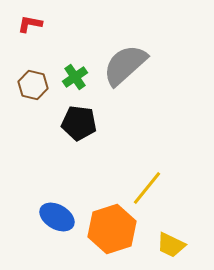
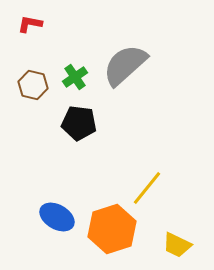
yellow trapezoid: moved 6 px right
